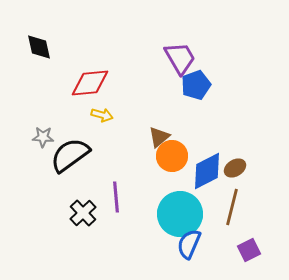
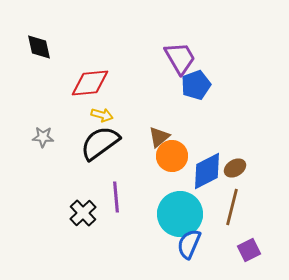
black semicircle: moved 30 px right, 12 px up
